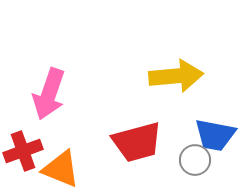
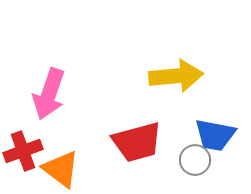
orange triangle: rotated 15 degrees clockwise
